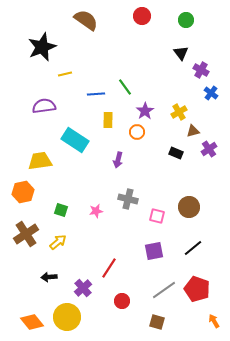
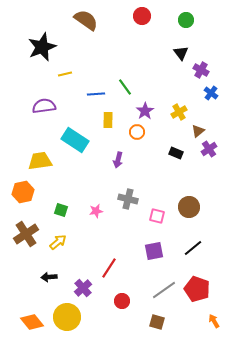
brown triangle at (193, 131): moved 5 px right; rotated 24 degrees counterclockwise
